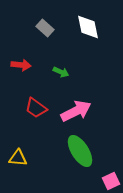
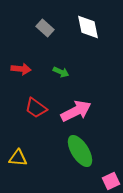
red arrow: moved 4 px down
